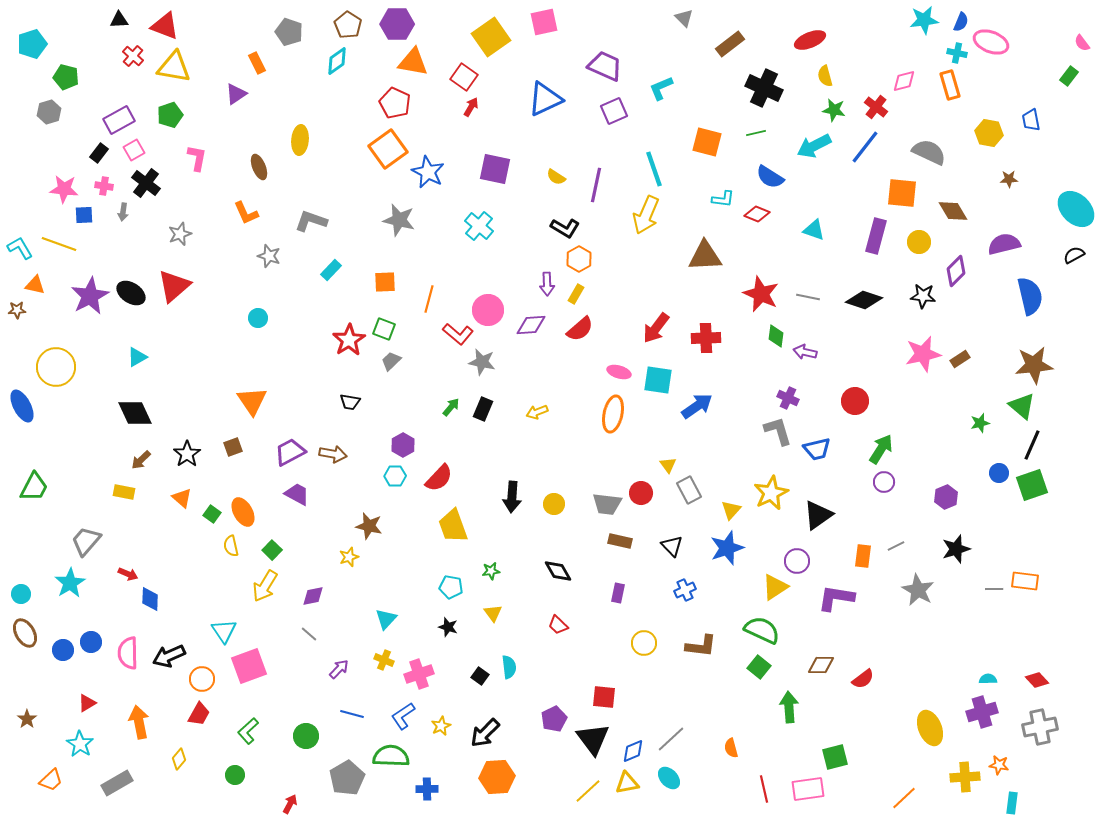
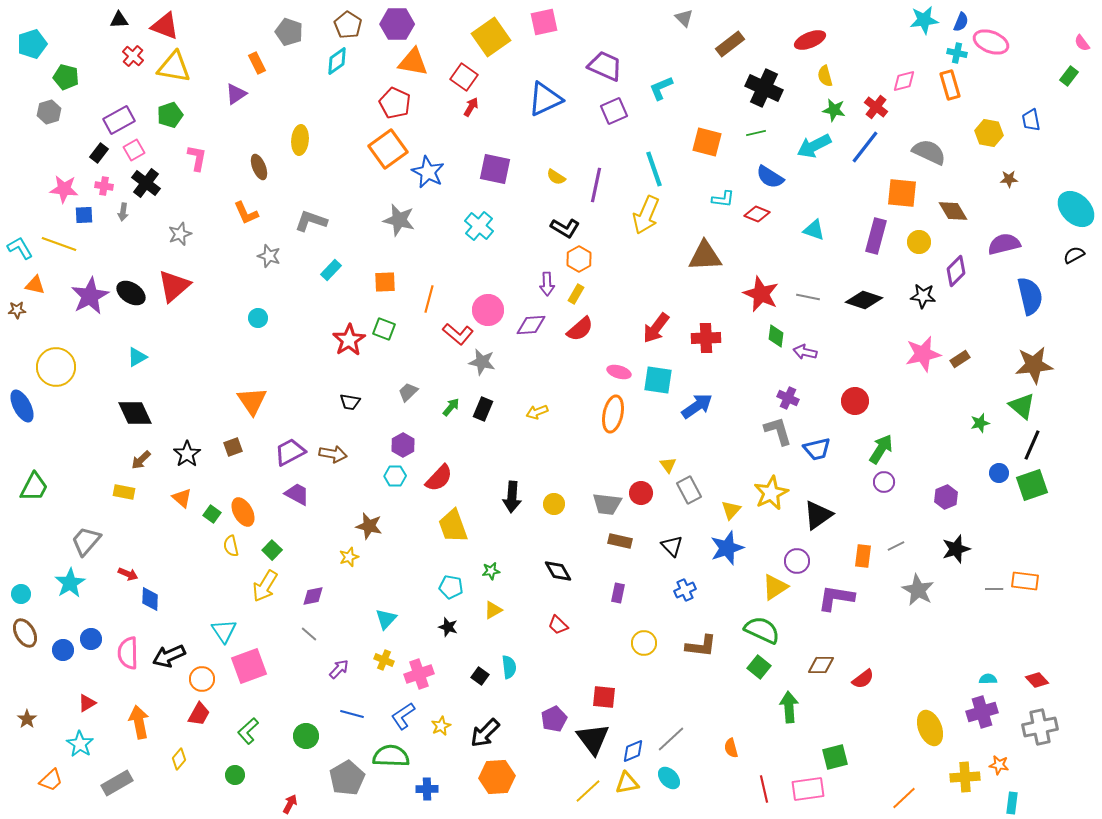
gray trapezoid at (391, 361): moved 17 px right, 31 px down
yellow triangle at (493, 613): moved 3 px up; rotated 36 degrees clockwise
blue circle at (91, 642): moved 3 px up
